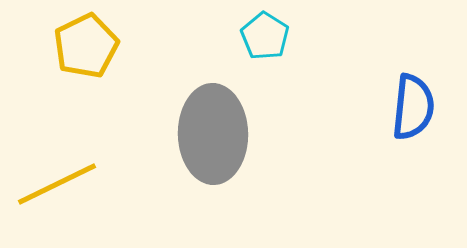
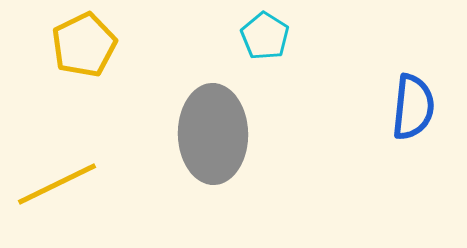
yellow pentagon: moved 2 px left, 1 px up
